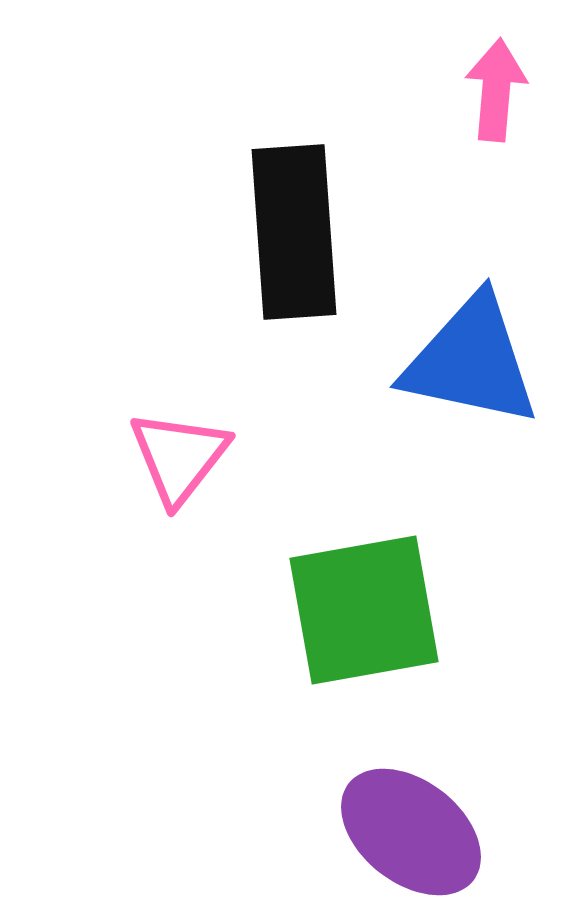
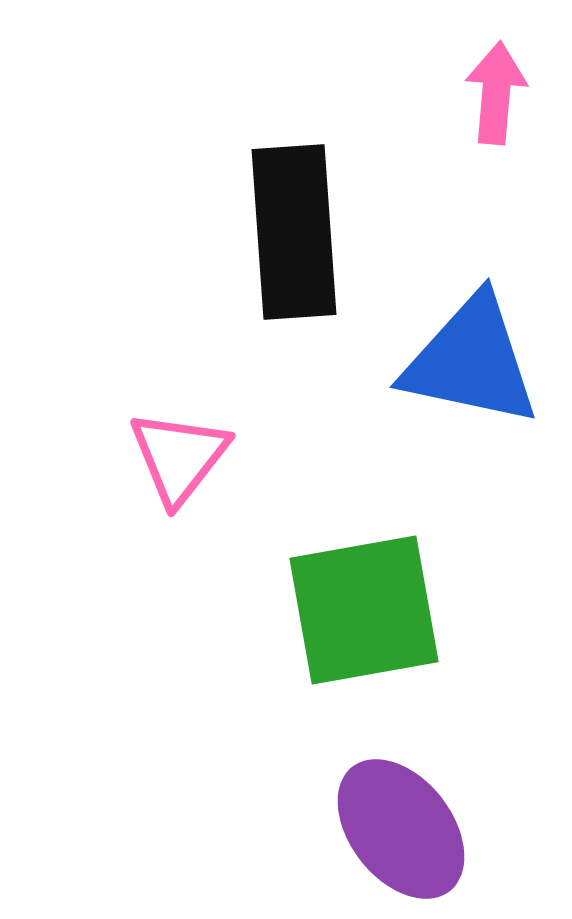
pink arrow: moved 3 px down
purple ellipse: moved 10 px left, 3 px up; rotated 14 degrees clockwise
